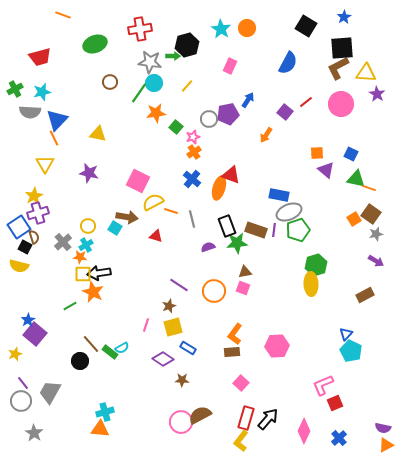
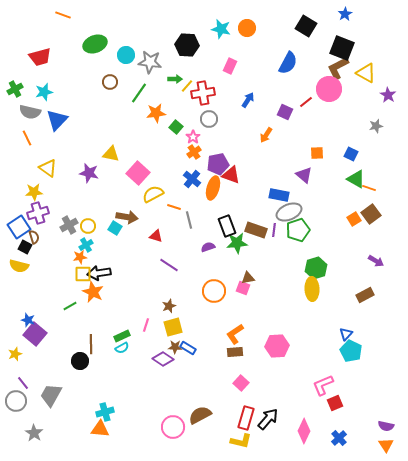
blue star at (344, 17): moved 1 px right, 3 px up
red cross at (140, 29): moved 63 px right, 64 px down
cyan star at (221, 29): rotated 18 degrees counterclockwise
black hexagon at (187, 45): rotated 20 degrees clockwise
black square at (342, 48): rotated 25 degrees clockwise
green arrow at (173, 56): moved 2 px right, 23 px down
yellow triangle at (366, 73): rotated 25 degrees clockwise
cyan circle at (154, 83): moved 28 px left, 28 px up
cyan star at (42, 92): moved 2 px right
purple star at (377, 94): moved 11 px right, 1 px down
pink circle at (341, 104): moved 12 px left, 15 px up
gray semicircle at (30, 112): rotated 10 degrees clockwise
purple square at (285, 112): rotated 14 degrees counterclockwise
purple pentagon at (228, 114): moved 10 px left, 50 px down
yellow triangle at (98, 134): moved 13 px right, 20 px down
pink star at (193, 137): rotated 16 degrees counterclockwise
orange line at (54, 138): moved 27 px left
yellow triangle at (45, 164): moved 3 px right, 4 px down; rotated 24 degrees counterclockwise
purple triangle at (326, 170): moved 22 px left, 5 px down
green triangle at (356, 179): rotated 18 degrees clockwise
pink square at (138, 181): moved 8 px up; rotated 15 degrees clockwise
orange ellipse at (219, 188): moved 6 px left
yellow star at (34, 196): moved 4 px up; rotated 24 degrees clockwise
yellow semicircle at (153, 202): moved 8 px up
orange line at (171, 211): moved 3 px right, 4 px up
brown square at (371, 214): rotated 18 degrees clockwise
gray line at (192, 219): moved 3 px left, 1 px down
gray star at (376, 234): moved 108 px up
gray cross at (63, 242): moved 6 px right, 17 px up; rotated 12 degrees clockwise
orange star at (80, 257): rotated 16 degrees counterclockwise
green hexagon at (316, 265): moved 3 px down
brown triangle at (245, 272): moved 3 px right, 6 px down
yellow ellipse at (311, 284): moved 1 px right, 5 px down
purple line at (179, 285): moved 10 px left, 20 px up
blue star at (28, 320): rotated 24 degrees counterclockwise
orange L-shape at (235, 334): rotated 20 degrees clockwise
brown line at (91, 344): rotated 42 degrees clockwise
green rectangle at (110, 352): moved 12 px right, 16 px up; rotated 63 degrees counterclockwise
brown rectangle at (232, 352): moved 3 px right
brown star at (182, 380): moved 7 px left, 33 px up
gray trapezoid at (50, 392): moved 1 px right, 3 px down
gray circle at (21, 401): moved 5 px left
pink circle at (181, 422): moved 8 px left, 5 px down
purple semicircle at (383, 428): moved 3 px right, 2 px up
yellow L-shape at (241, 441): rotated 115 degrees counterclockwise
orange triangle at (386, 445): rotated 35 degrees counterclockwise
